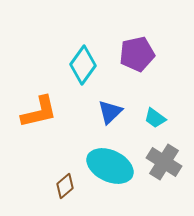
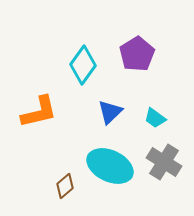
purple pentagon: rotated 20 degrees counterclockwise
